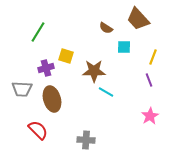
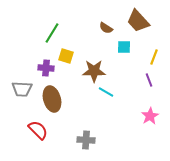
brown trapezoid: moved 2 px down
green line: moved 14 px right, 1 px down
yellow line: moved 1 px right
purple cross: rotated 21 degrees clockwise
